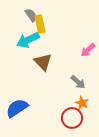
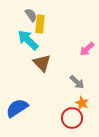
yellow rectangle: rotated 18 degrees clockwise
cyan arrow: rotated 70 degrees clockwise
pink arrow: moved 1 px left, 1 px up
brown triangle: moved 1 px left, 1 px down
gray arrow: moved 1 px left
